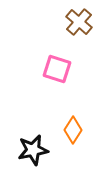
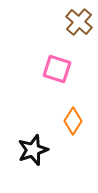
orange diamond: moved 9 px up
black star: rotated 8 degrees counterclockwise
